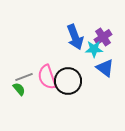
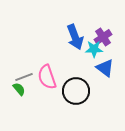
black circle: moved 8 px right, 10 px down
